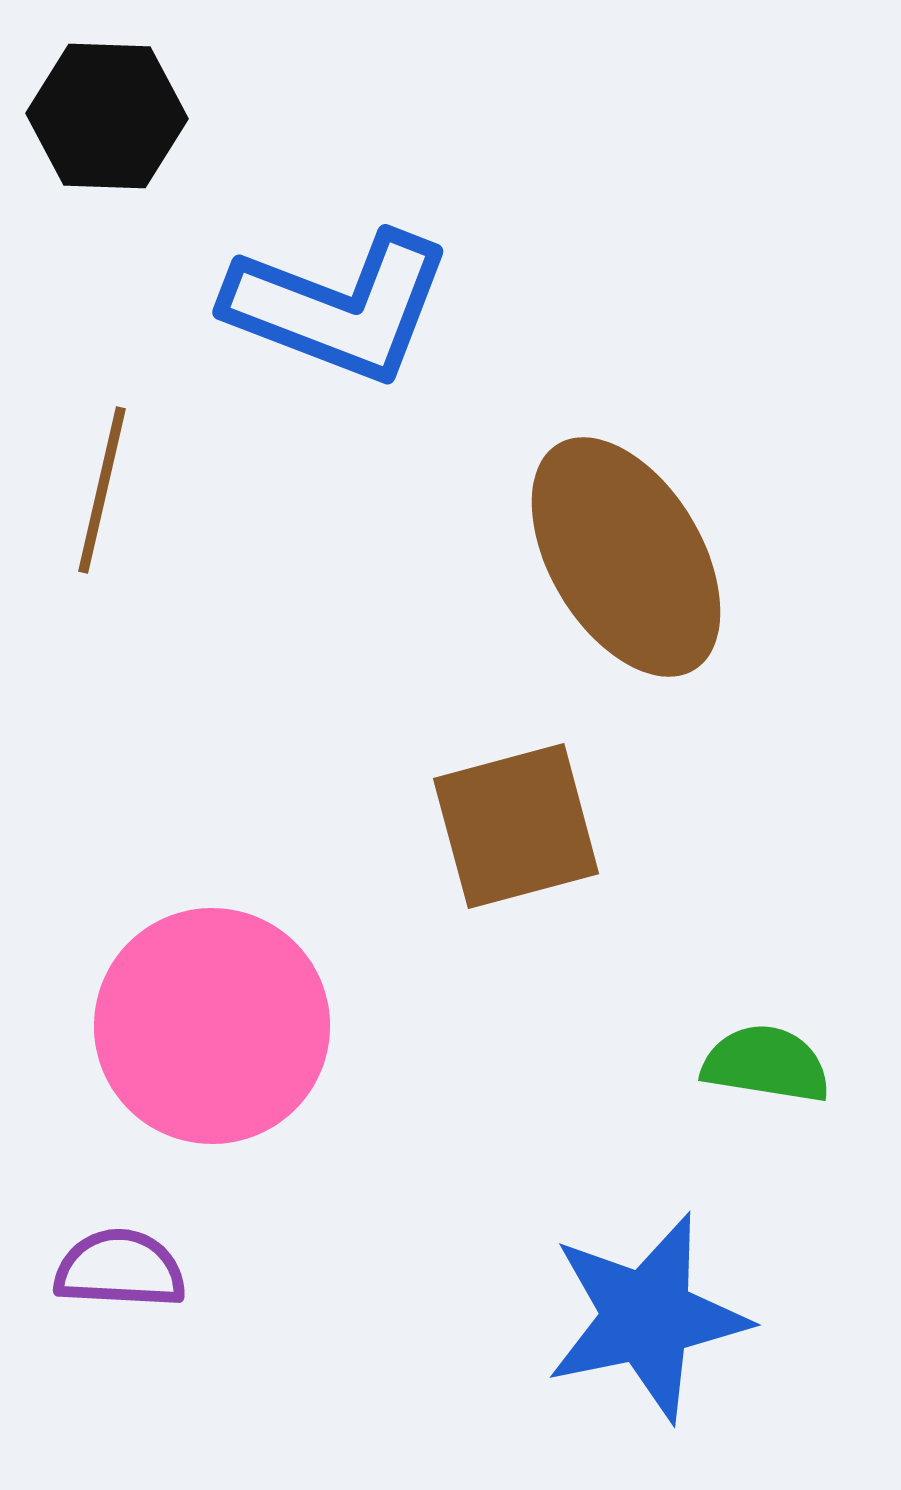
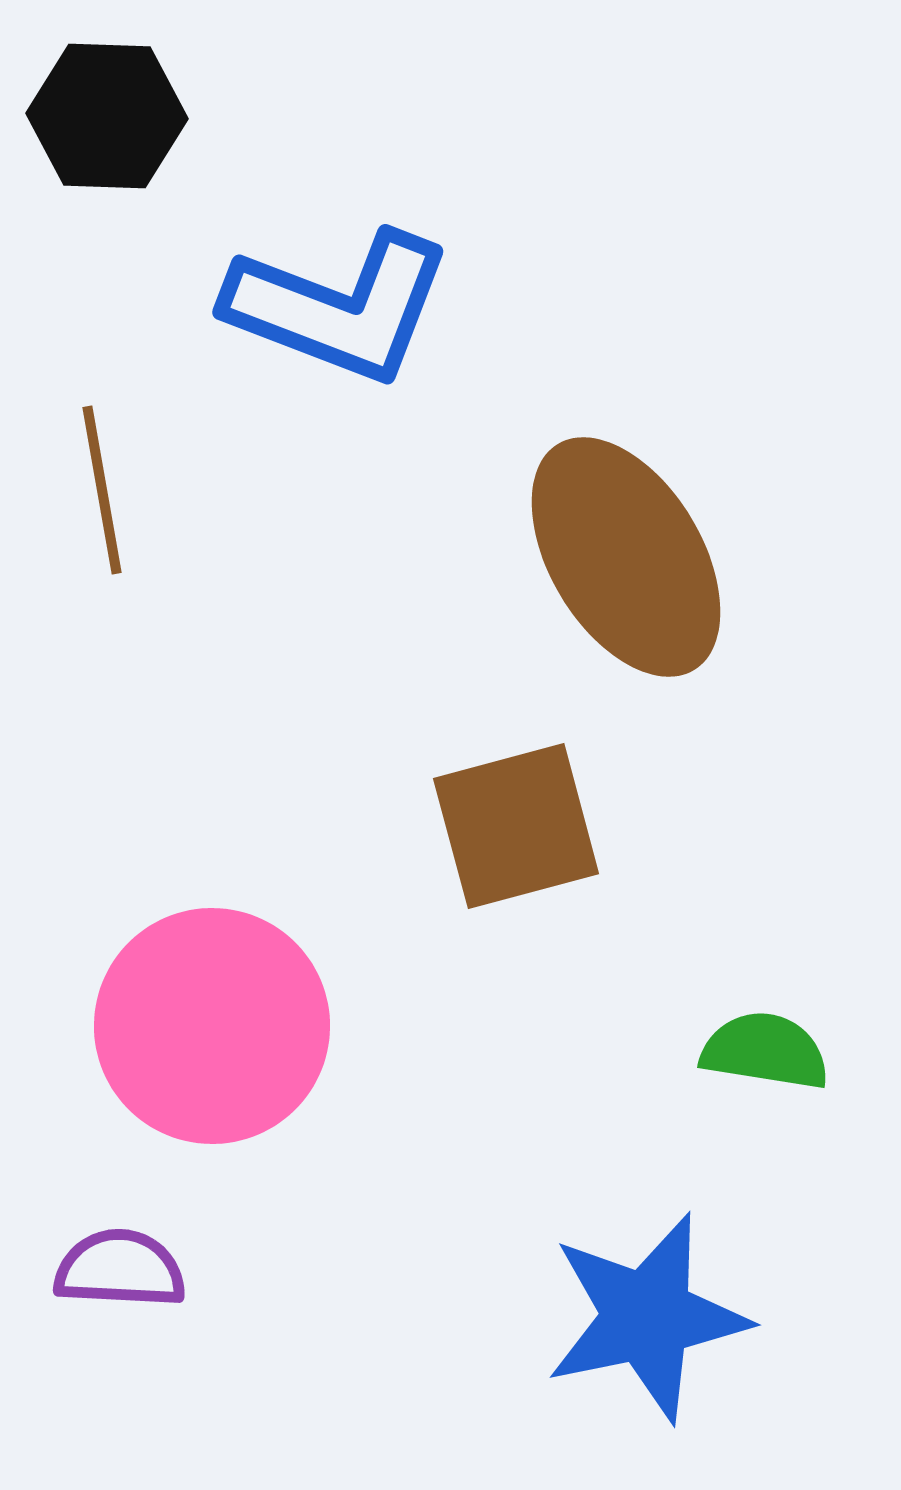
brown line: rotated 23 degrees counterclockwise
green semicircle: moved 1 px left, 13 px up
